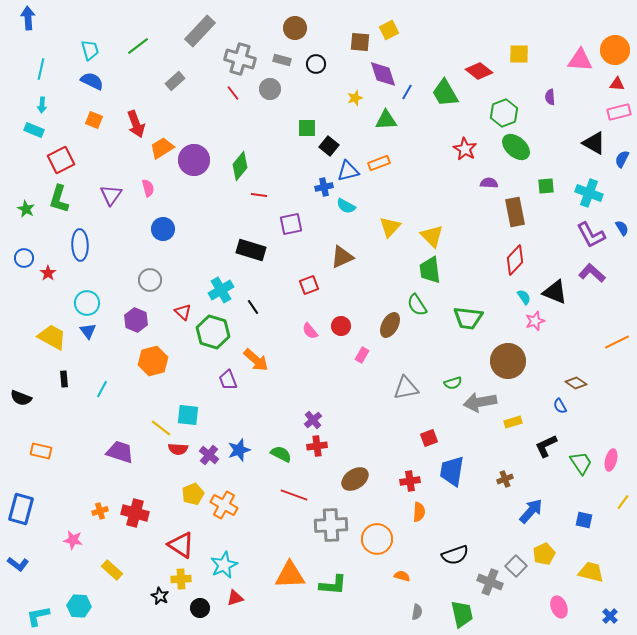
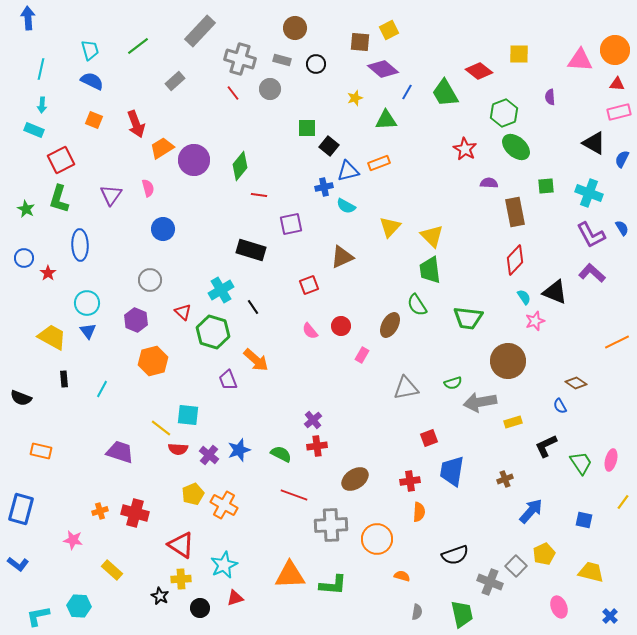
purple diamond at (383, 74): moved 5 px up; rotated 32 degrees counterclockwise
